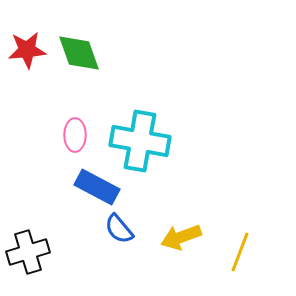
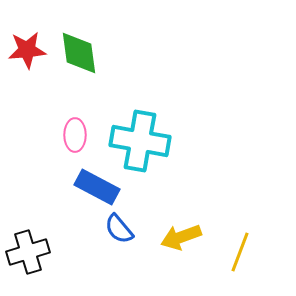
green diamond: rotated 12 degrees clockwise
